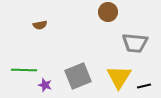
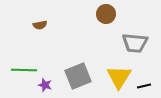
brown circle: moved 2 px left, 2 px down
